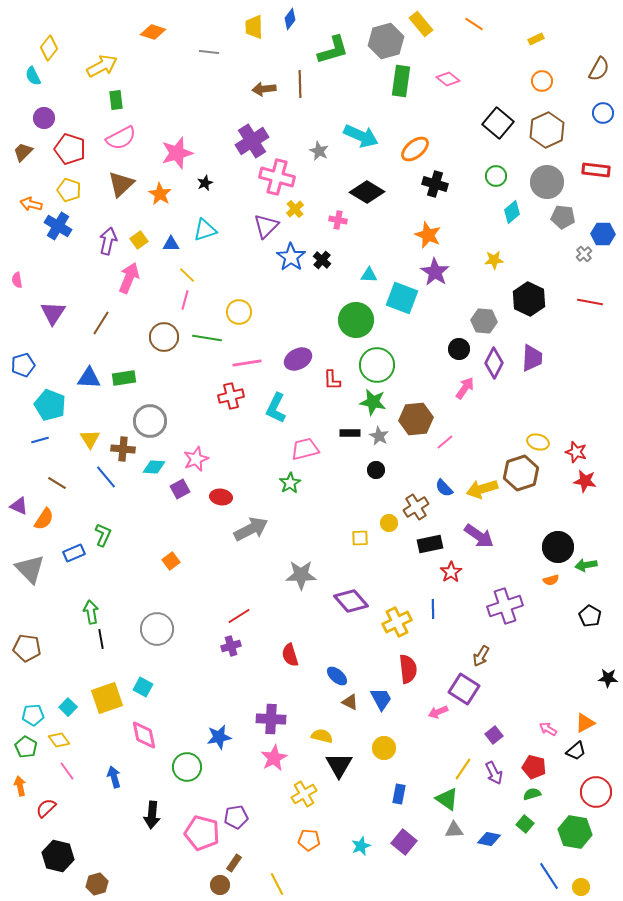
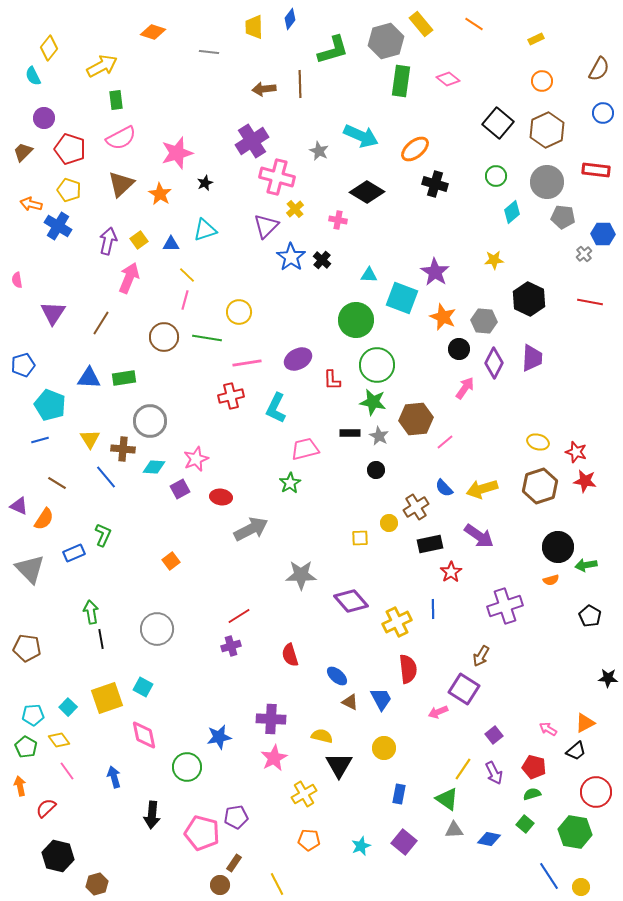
orange star at (428, 235): moved 15 px right, 82 px down
brown hexagon at (521, 473): moved 19 px right, 13 px down
